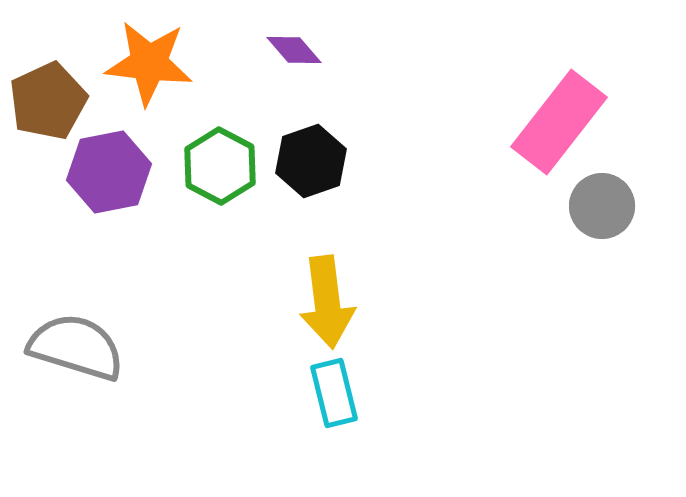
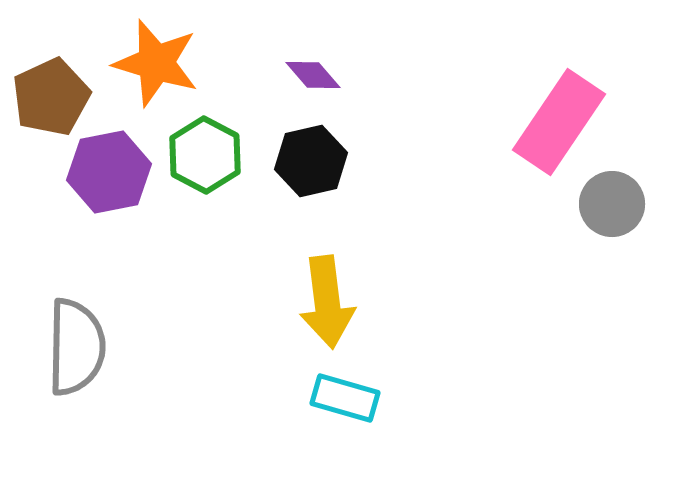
purple diamond: moved 19 px right, 25 px down
orange star: moved 7 px right; rotated 10 degrees clockwise
brown pentagon: moved 3 px right, 4 px up
pink rectangle: rotated 4 degrees counterclockwise
black hexagon: rotated 6 degrees clockwise
green hexagon: moved 15 px left, 11 px up
gray circle: moved 10 px right, 2 px up
gray semicircle: rotated 74 degrees clockwise
cyan rectangle: moved 11 px right, 5 px down; rotated 60 degrees counterclockwise
